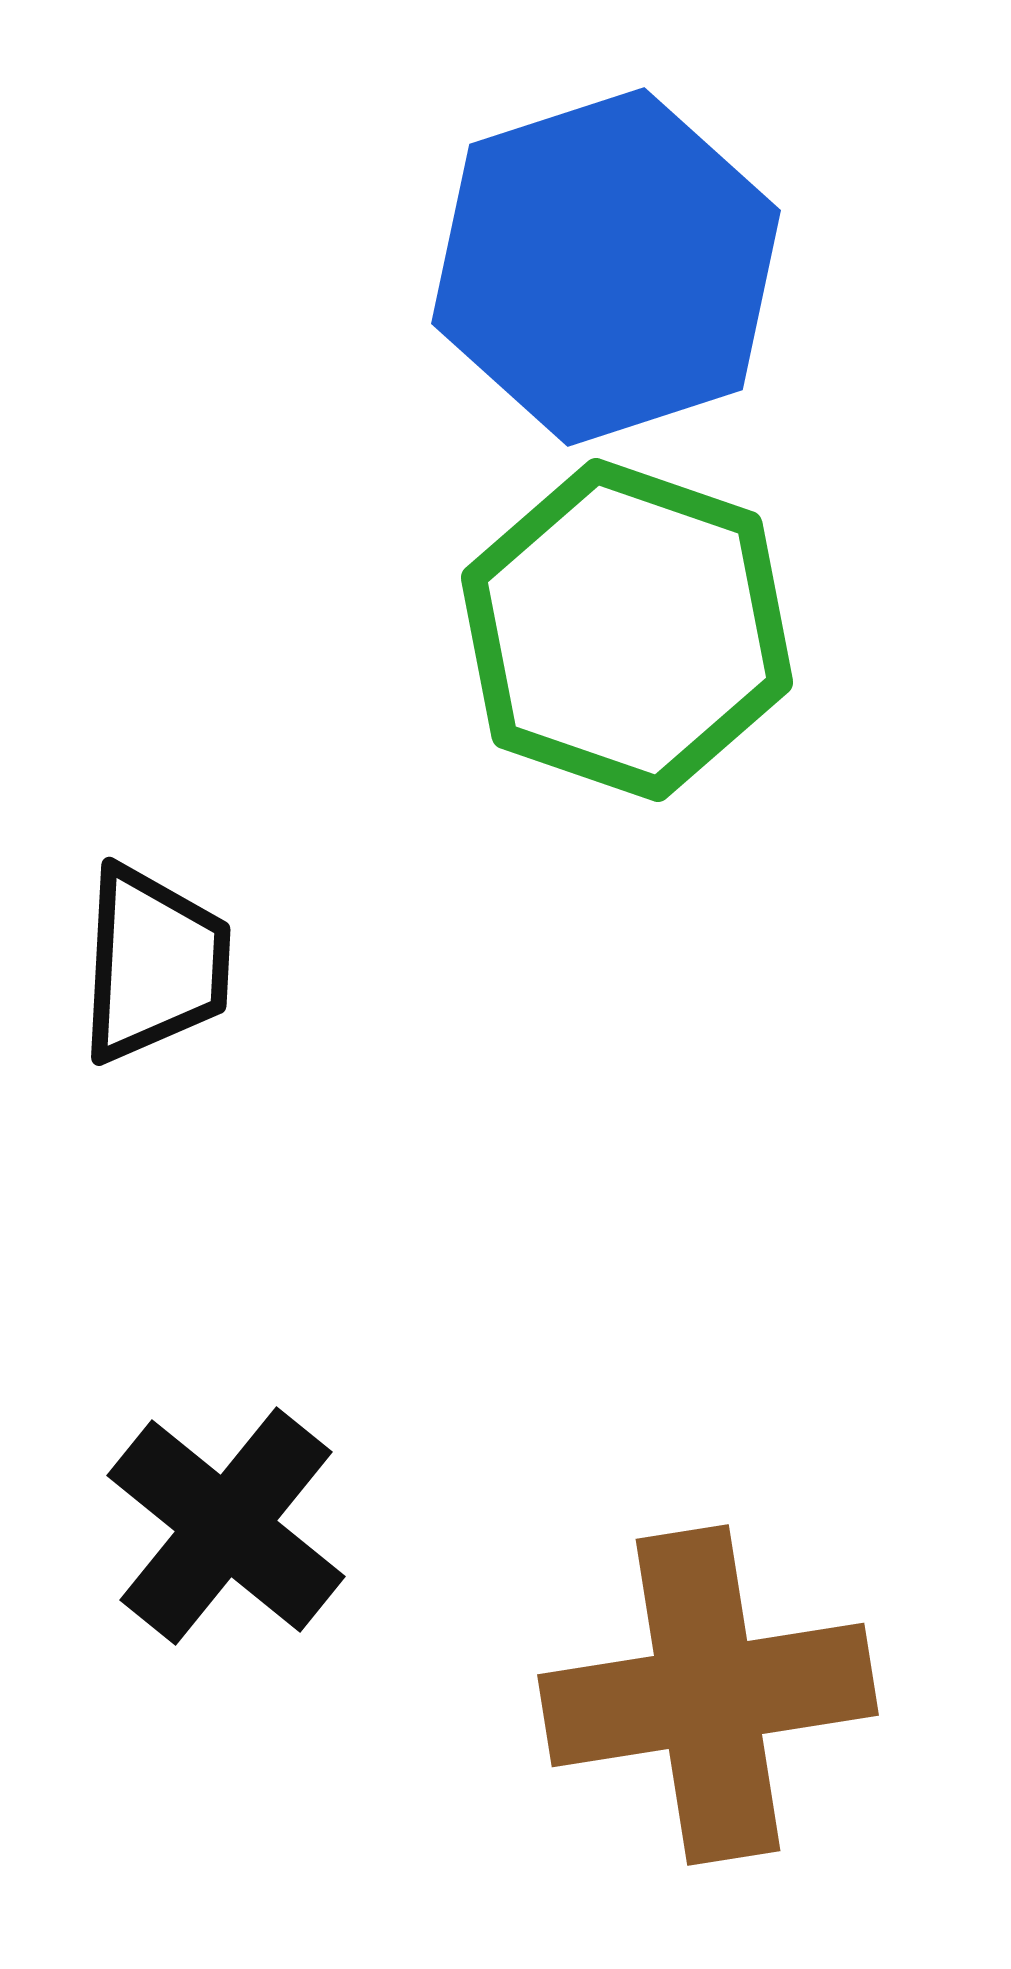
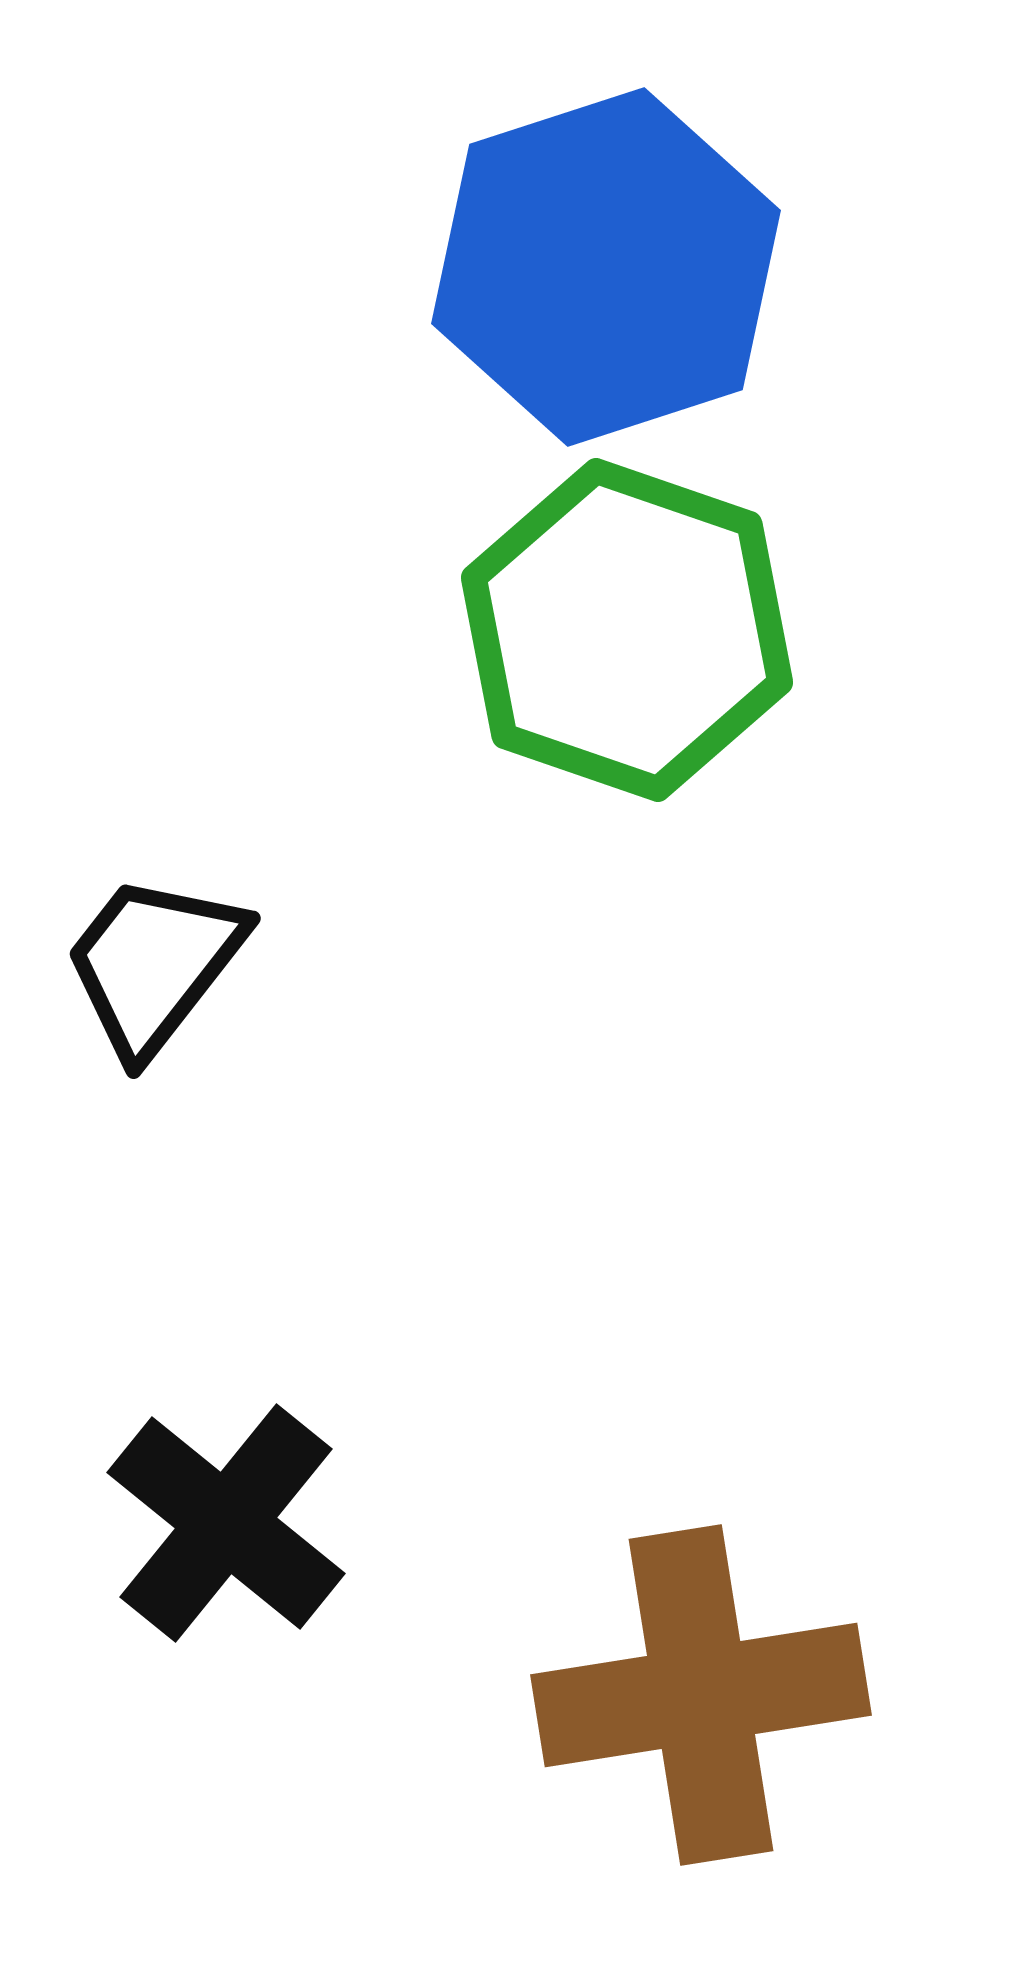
black trapezoid: rotated 145 degrees counterclockwise
black cross: moved 3 px up
brown cross: moved 7 px left
